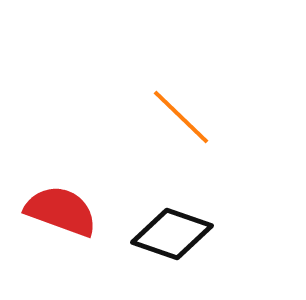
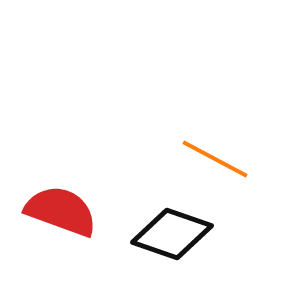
orange line: moved 34 px right, 42 px down; rotated 16 degrees counterclockwise
